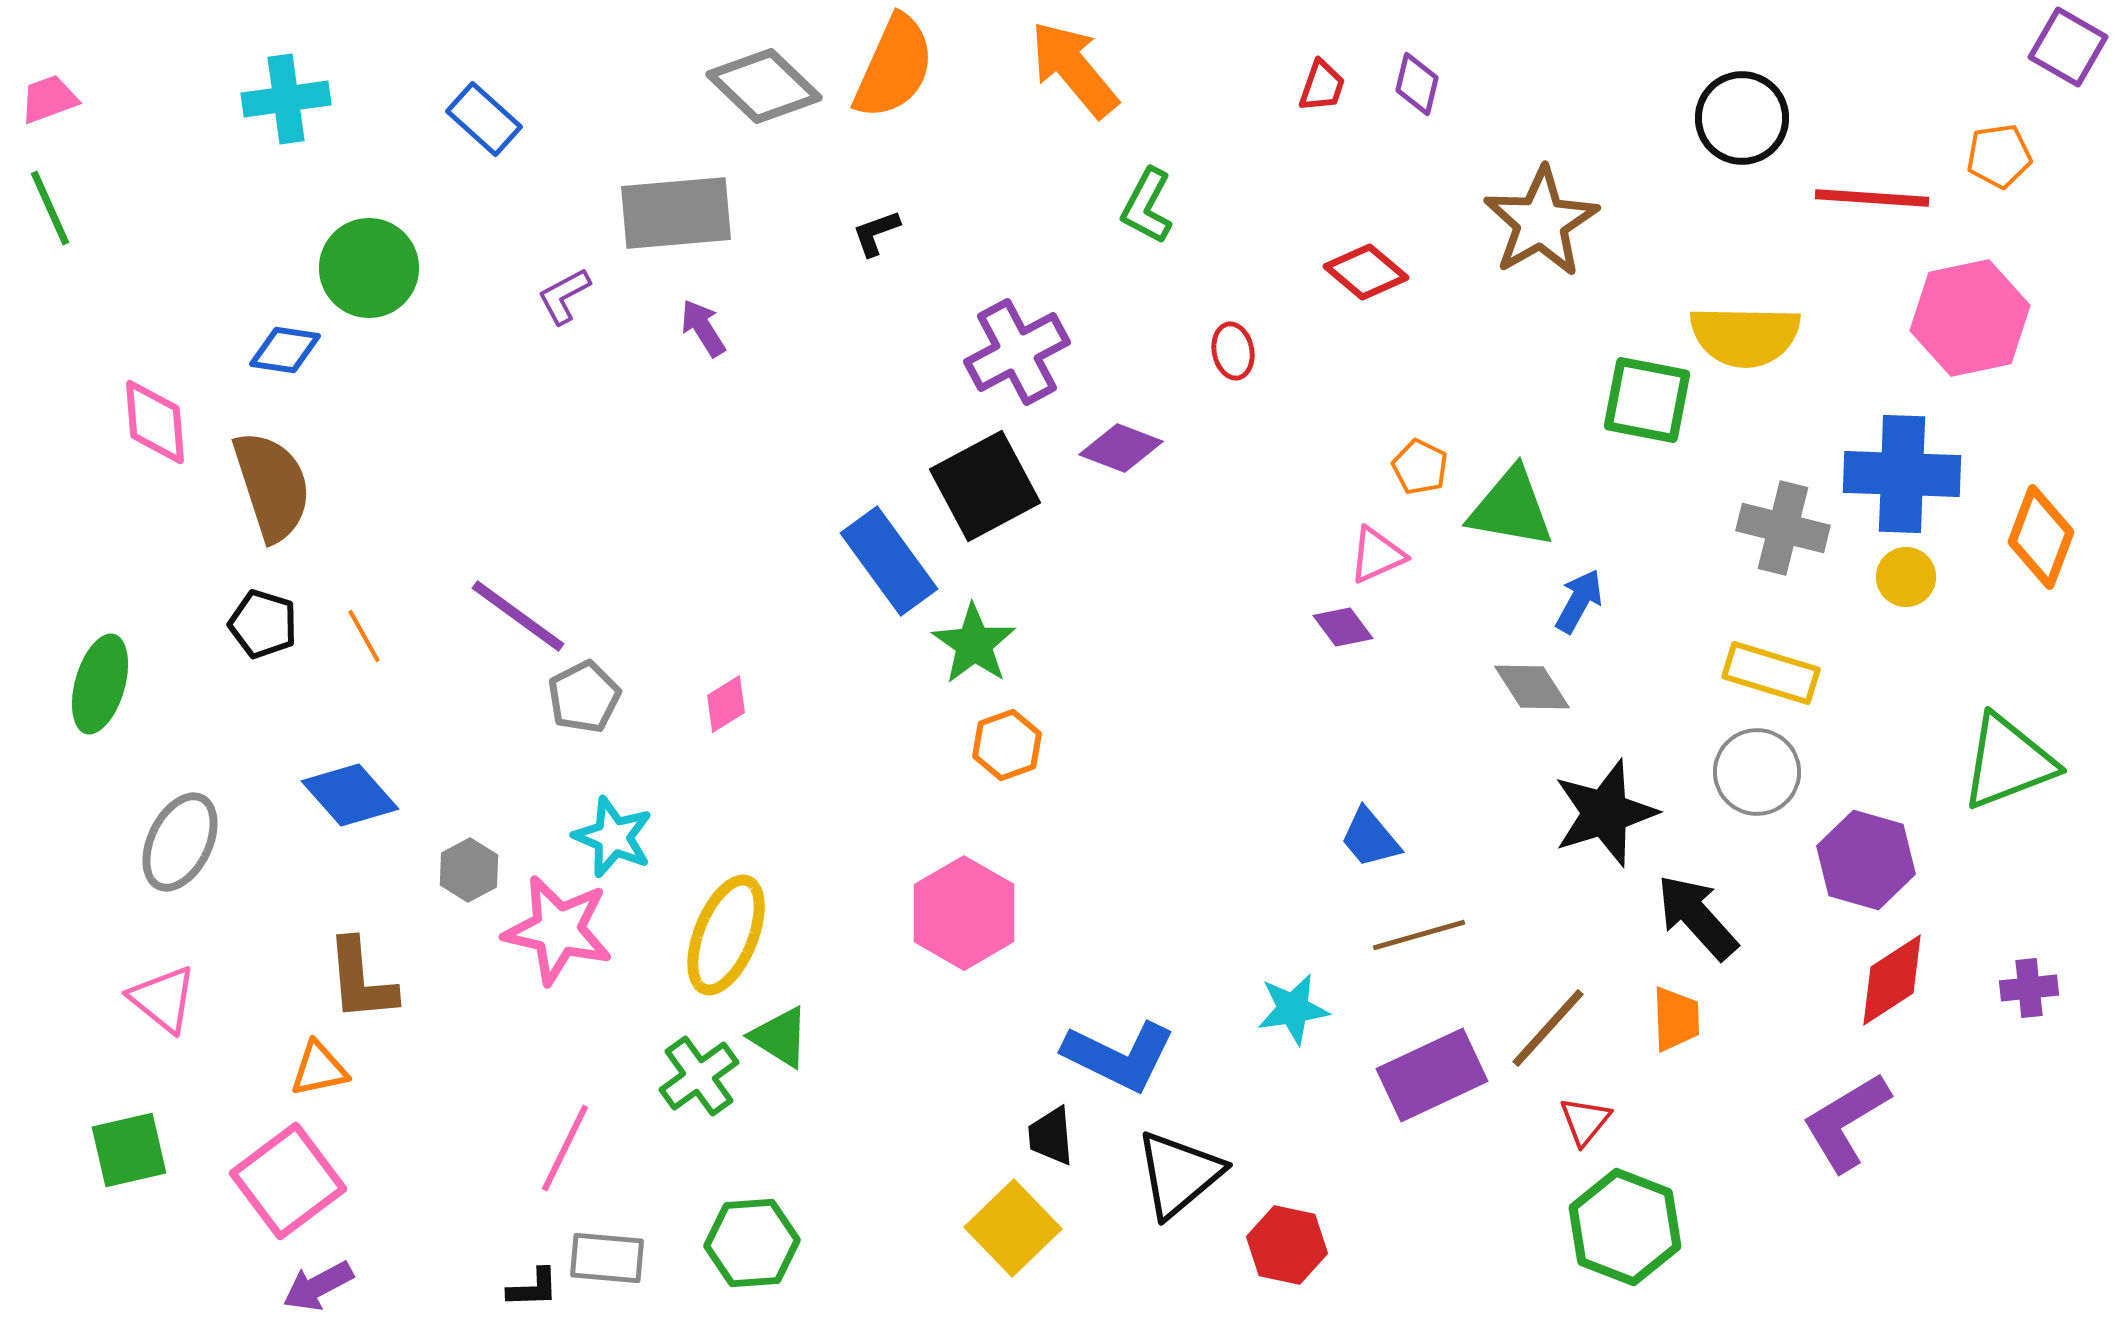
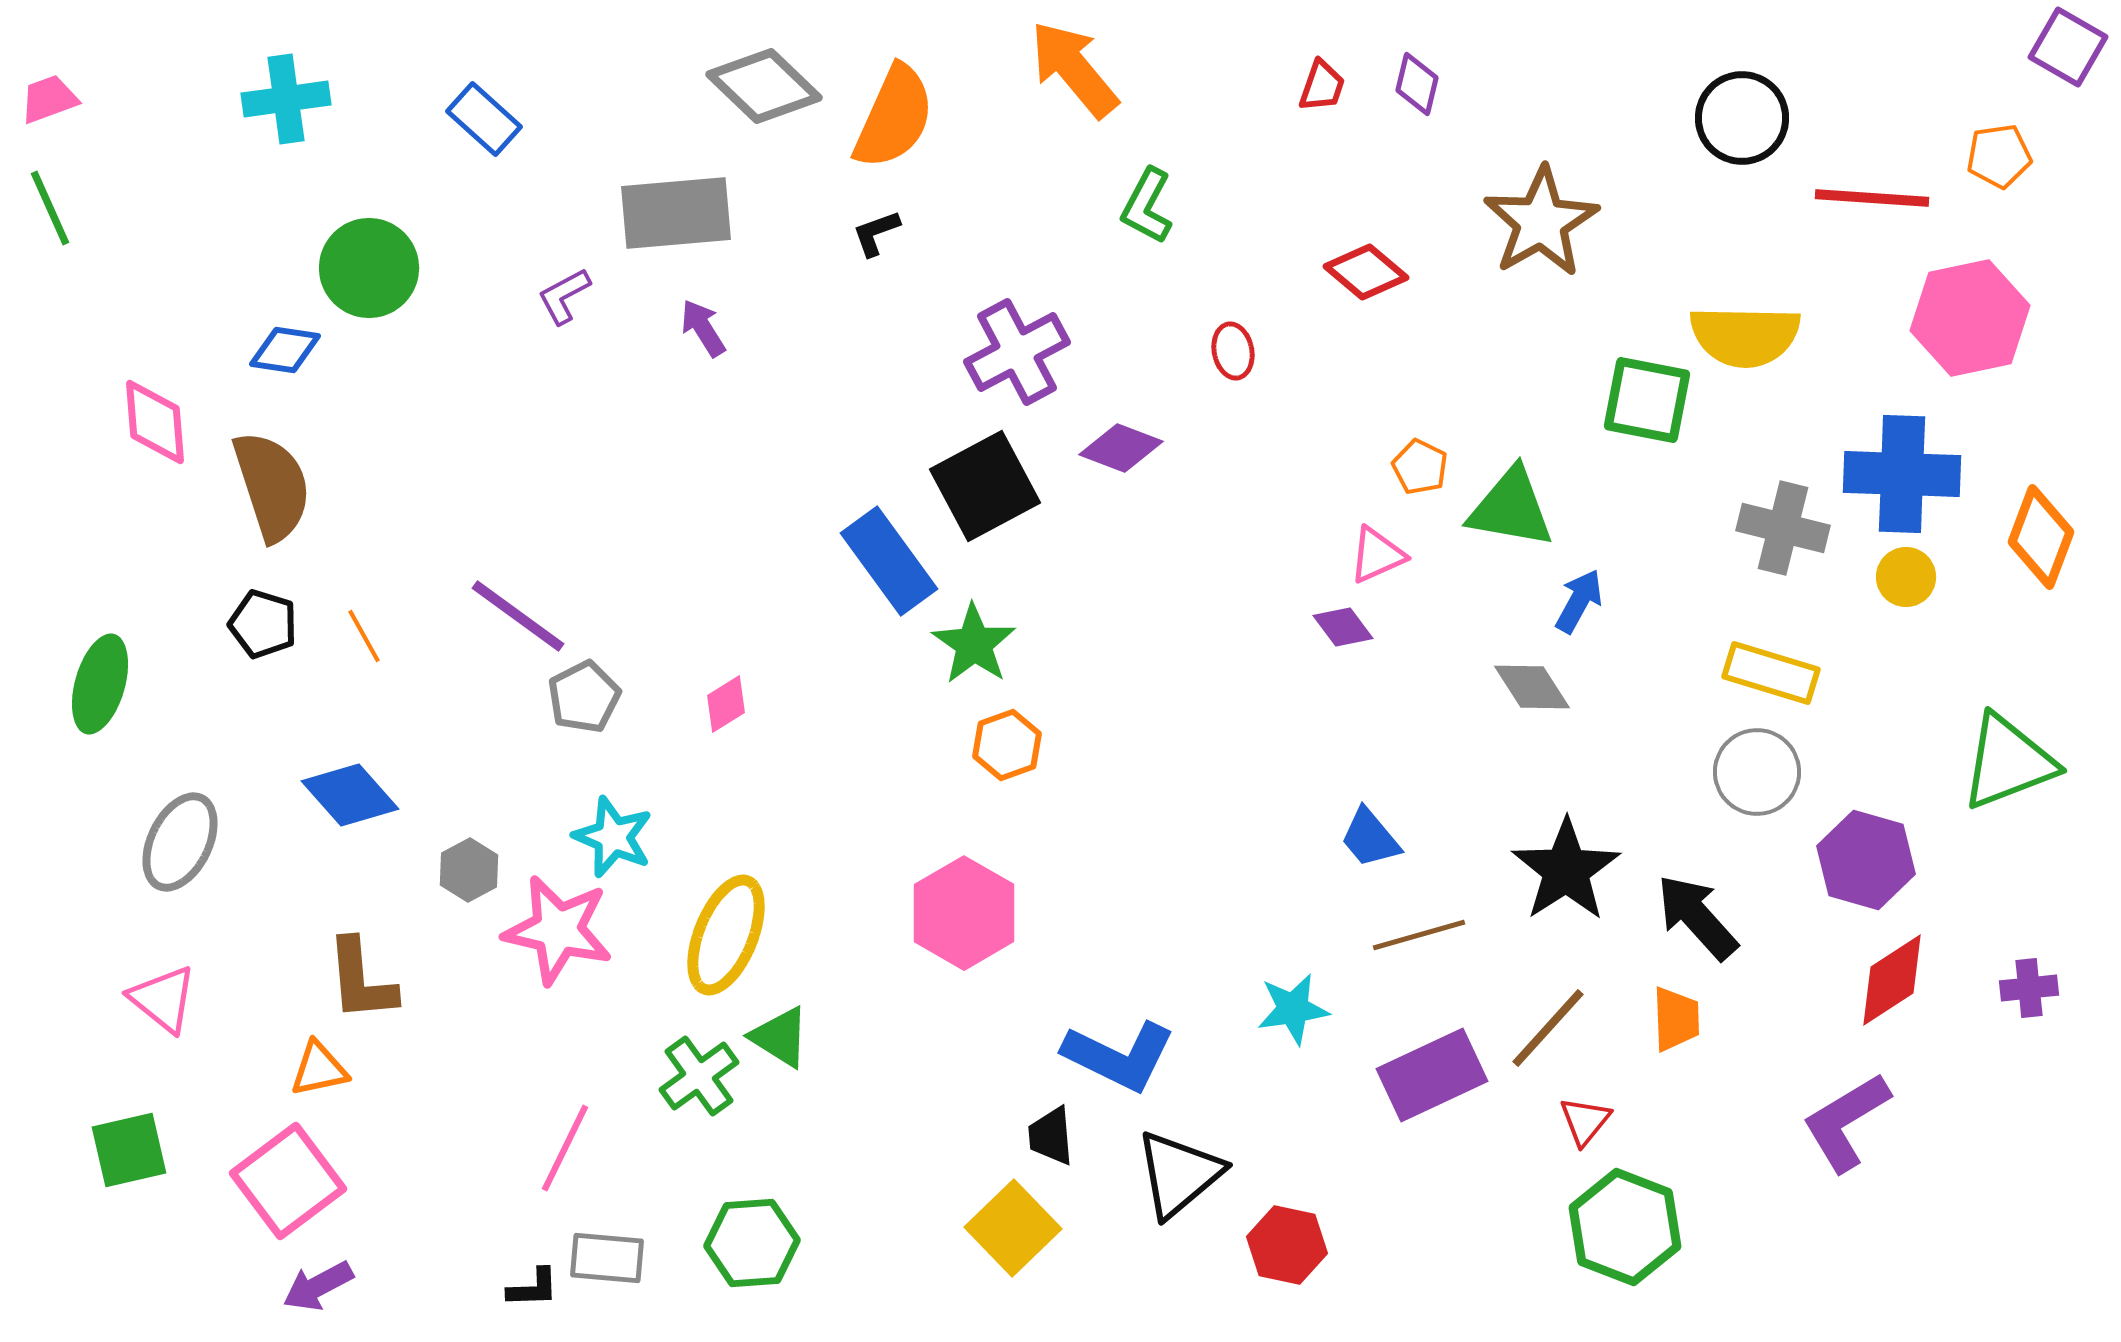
orange semicircle at (894, 67): moved 50 px down
black star at (1605, 813): moved 39 px left, 57 px down; rotated 16 degrees counterclockwise
